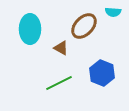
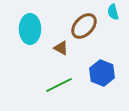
cyan semicircle: rotated 70 degrees clockwise
green line: moved 2 px down
